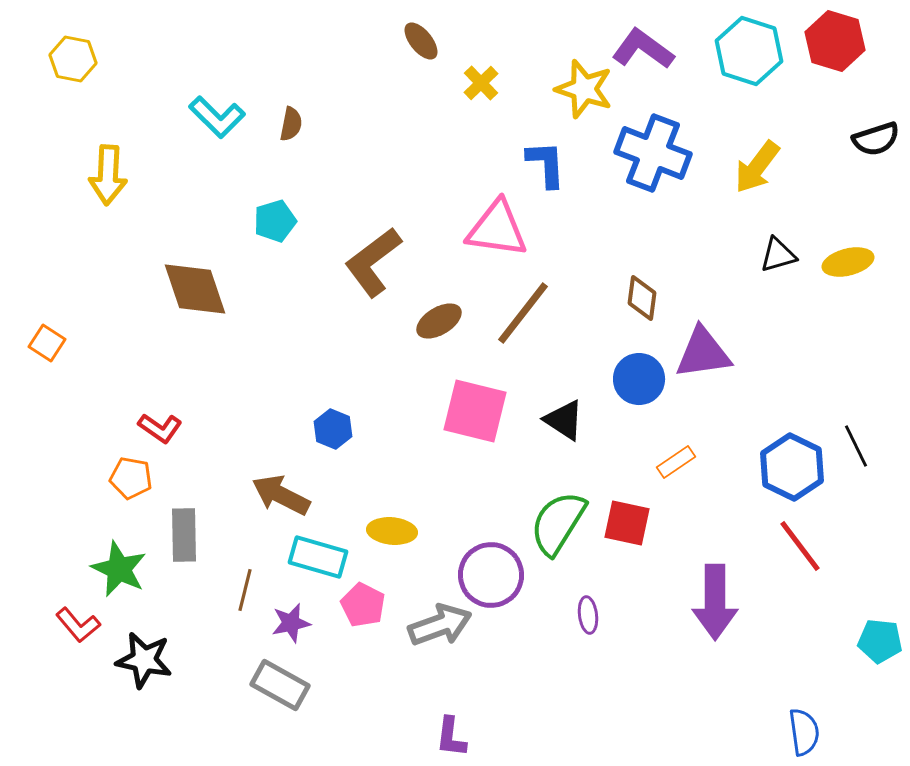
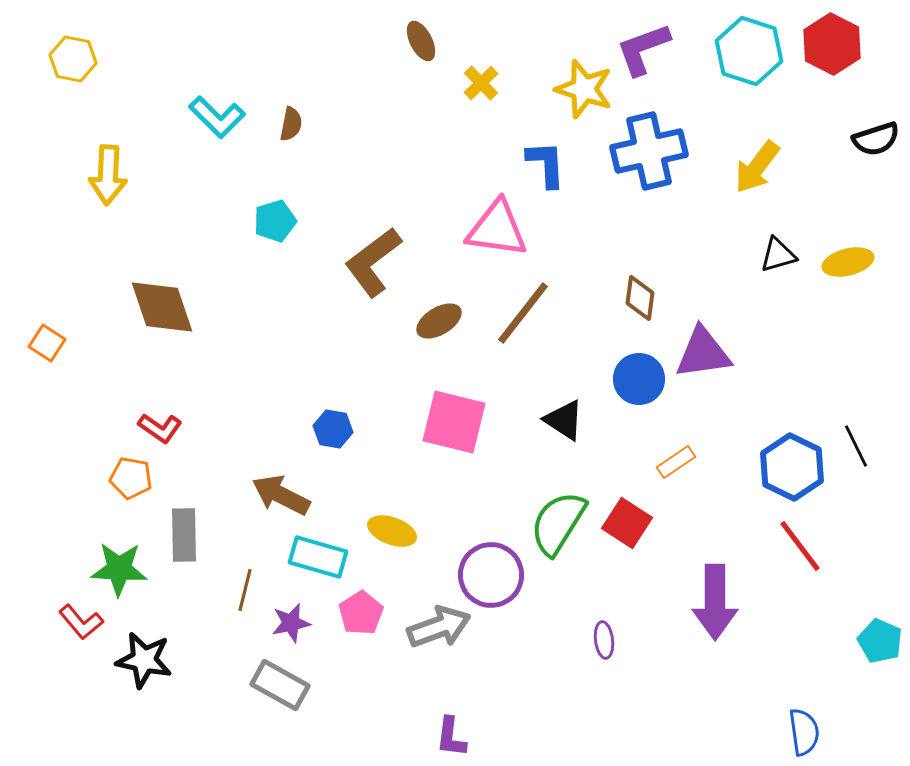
brown ellipse at (421, 41): rotated 12 degrees clockwise
red hexagon at (835, 41): moved 3 px left, 3 px down; rotated 10 degrees clockwise
purple L-shape at (643, 49): rotated 56 degrees counterclockwise
blue cross at (653, 153): moved 4 px left, 2 px up; rotated 34 degrees counterclockwise
brown diamond at (195, 289): moved 33 px left, 18 px down
brown diamond at (642, 298): moved 2 px left
pink square at (475, 411): moved 21 px left, 11 px down
blue hexagon at (333, 429): rotated 12 degrees counterclockwise
red square at (627, 523): rotated 21 degrees clockwise
yellow ellipse at (392, 531): rotated 15 degrees clockwise
green star at (119, 569): rotated 22 degrees counterclockwise
pink pentagon at (363, 605): moved 2 px left, 8 px down; rotated 12 degrees clockwise
purple ellipse at (588, 615): moved 16 px right, 25 px down
red L-shape at (78, 625): moved 3 px right, 3 px up
gray arrow at (440, 625): moved 1 px left, 2 px down
cyan pentagon at (880, 641): rotated 18 degrees clockwise
